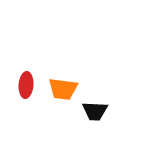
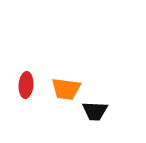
orange trapezoid: moved 3 px right
